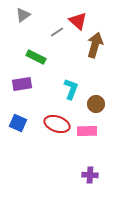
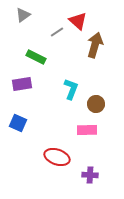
red ellipse: moved 33 px down
pink rectangle: moved 1 px up
